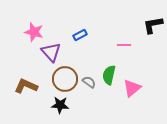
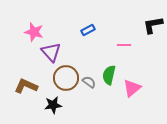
blue rectangle: moved 8 px right, 5 px up
brown circle: moved 1 px right, 1 px up
black star: moved 7 px left; rotated 12 degrees counterclockwise
